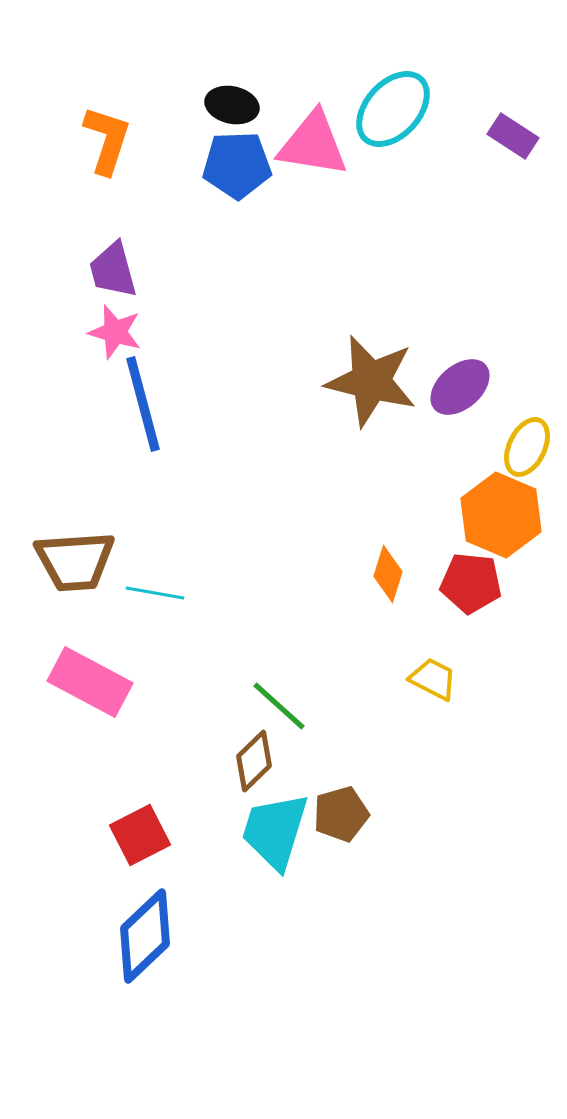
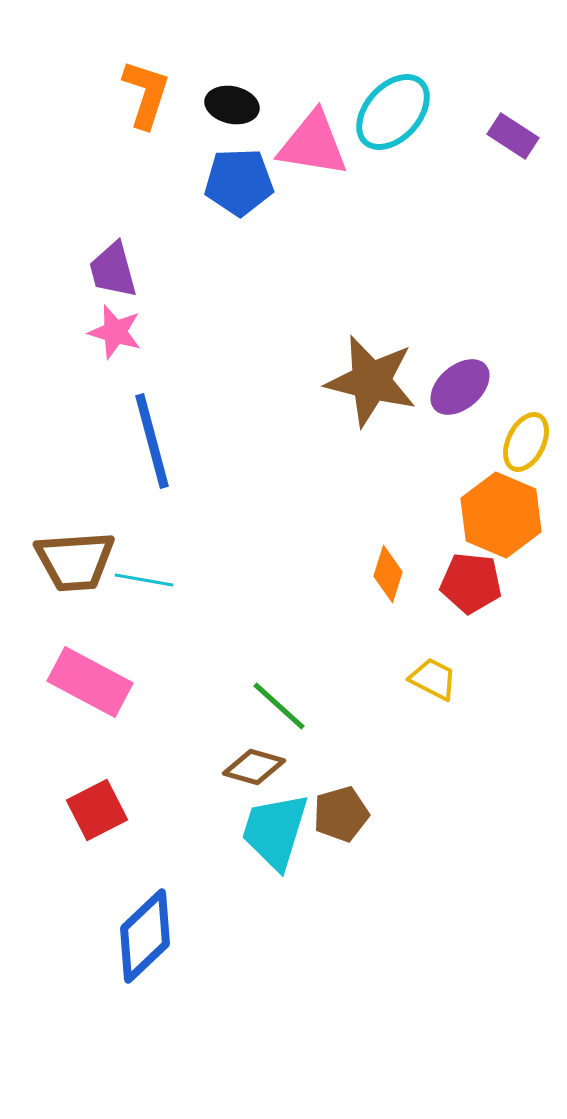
cyan ellipse: moved 3 px down
orange L-shape: moved 39 px right, 46 px up
blue pentagon: moved 2 px right, 17 px down
blue line: moved 9 px right, 37 px down
yellow ellipse: moved 1 px left, 5 px up
cyan line: moved 11 px left, 13 px up
brown diamond: moved 6 px down; rotated 60 degrees clockwise
red square: moved 43 px left, 25 px up
